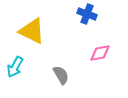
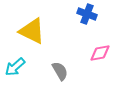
cyan arrow: rotated 20 degrees clockwise
gray semicircle: moved 1 px left, 4 px up
